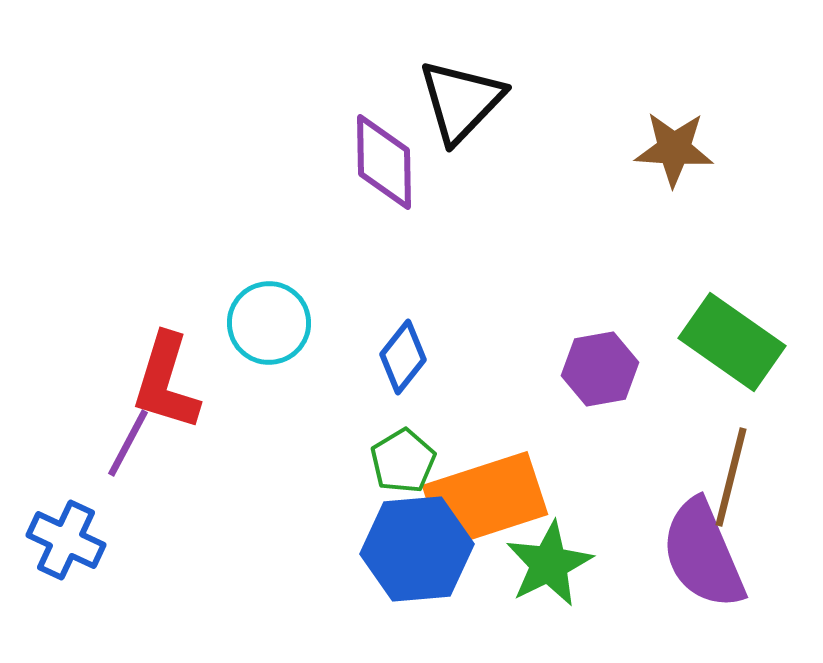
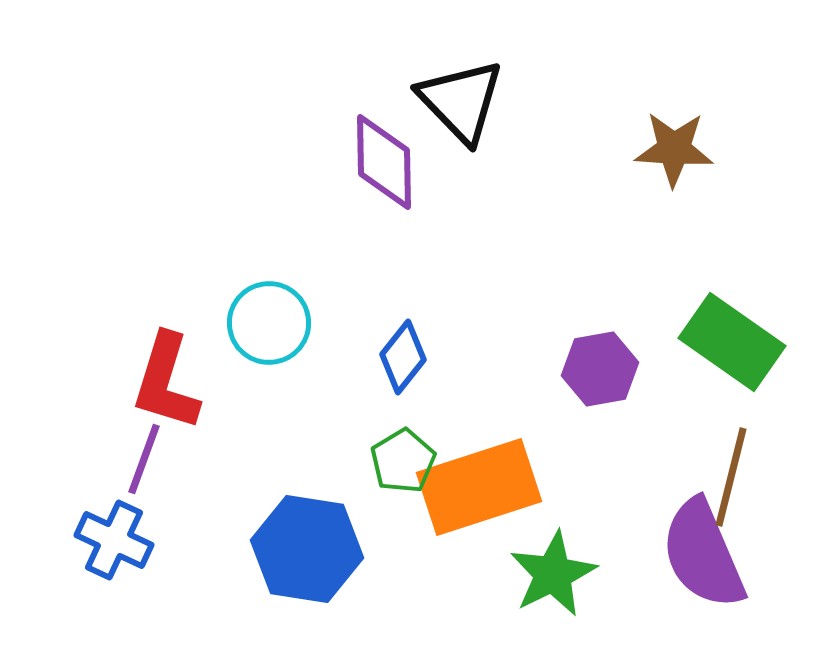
black triangle: rotated 28 degrees counterclockwise
purple line: moved 16 px right, 16 px down; rotated 8 degrees counterclockwise
orange rectangle: moved 6 px left, 13 px up
blue cross: moved 48 px right
blue hexagon: moved 110 px left; rotated 14 degrees clockwise
green star: moved 4 px right, 10 px down
